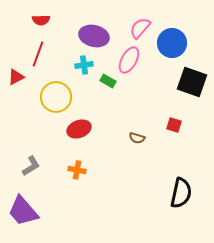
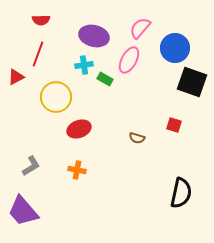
blue circle: moved 3 px right, 5 px down
green rectangle: moved 3 px left, 2 px up
